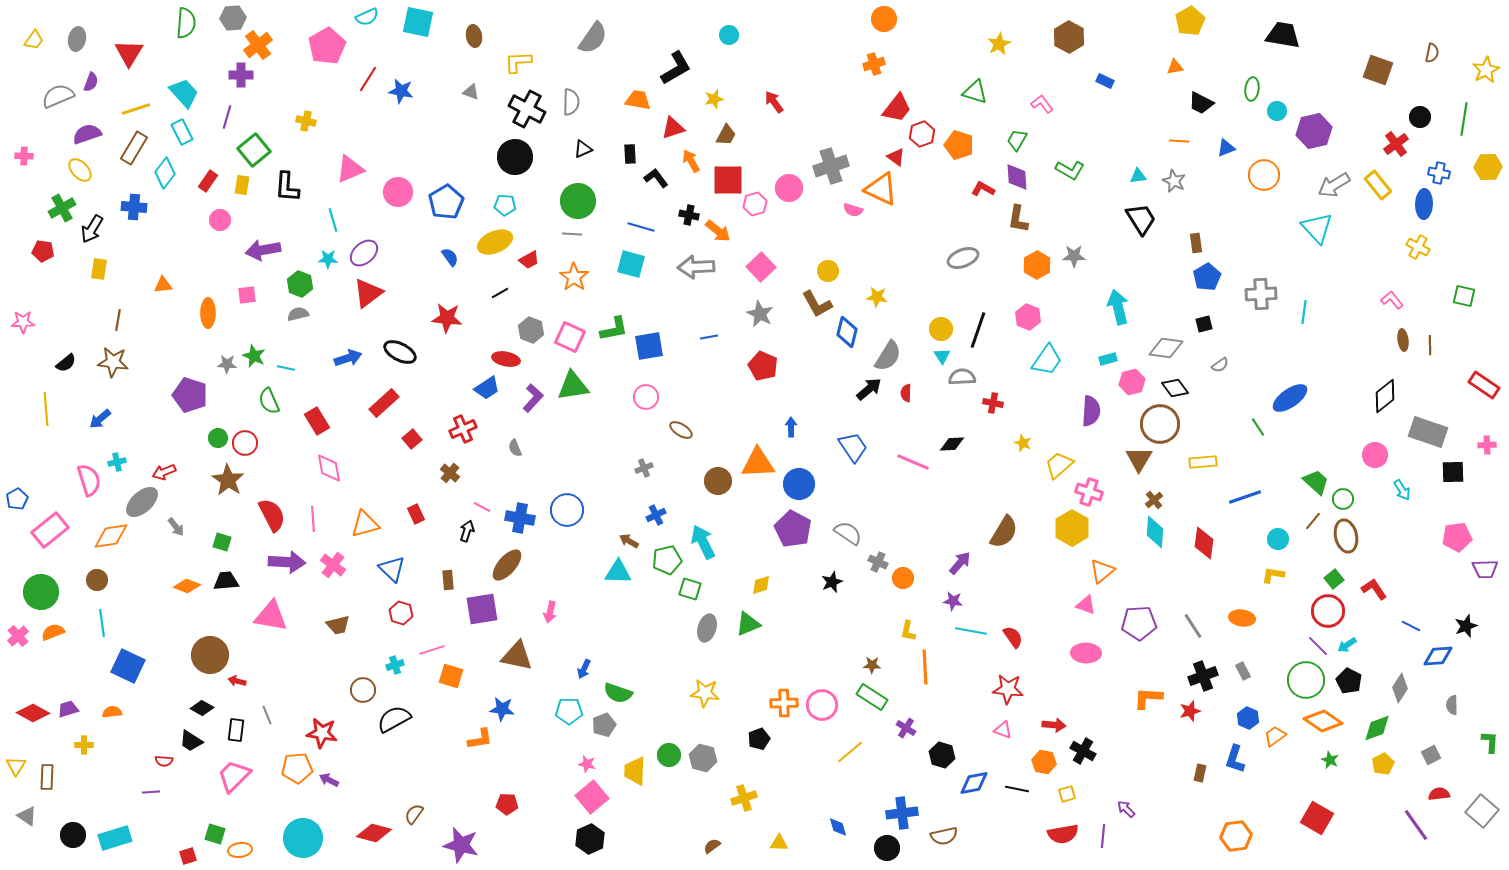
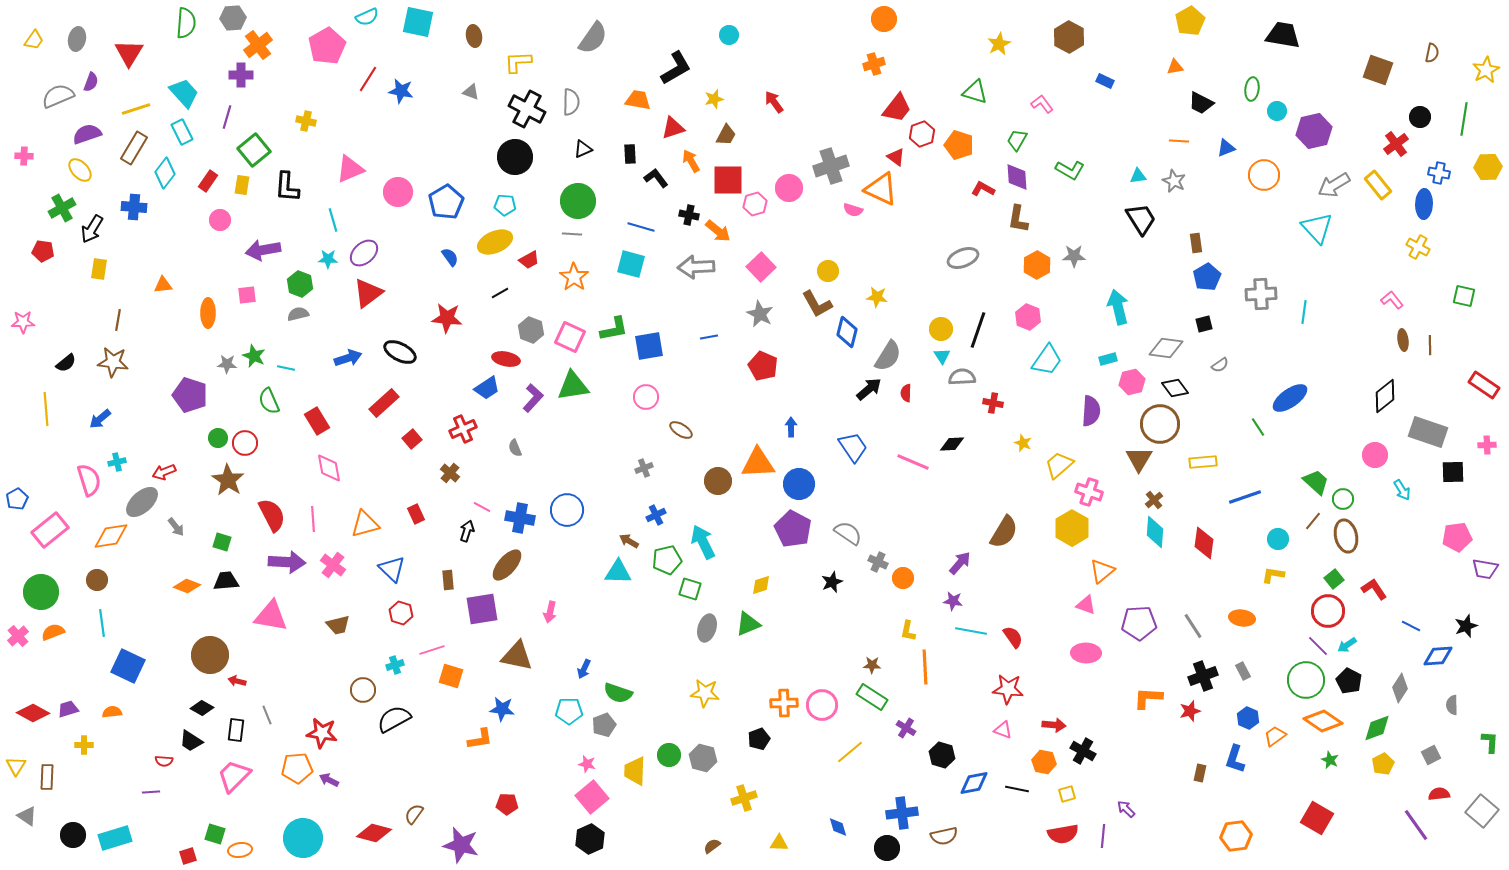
purple trapezoid at (1485, 569): rotated 12 degrees clockwise
